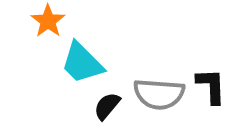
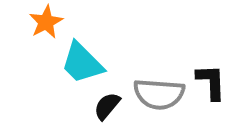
orange star: moved 2 px left, 1 px down; rotated 8 degrees clockwise
black L-shape: moved 4 px up
